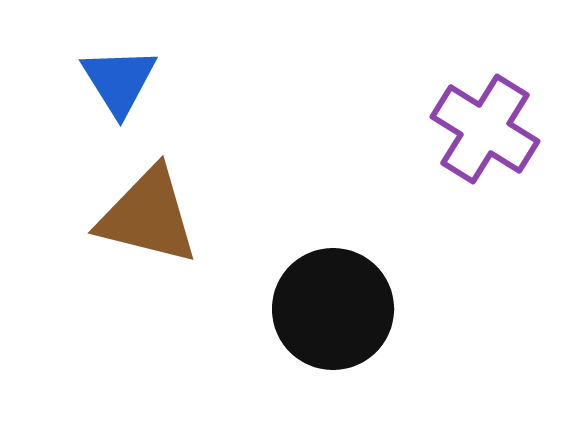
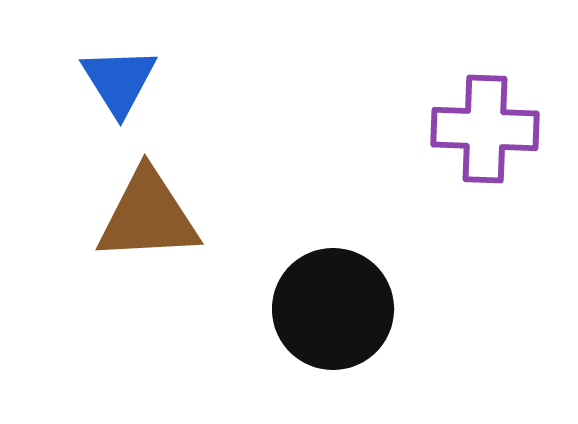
purple cross: rotated 30 degrees counterclockwise
brown triangle: rotated 17 degrees counterclockwise
